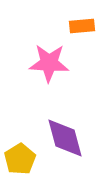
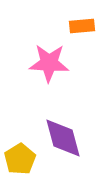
purple diamond: moved 2 px left
